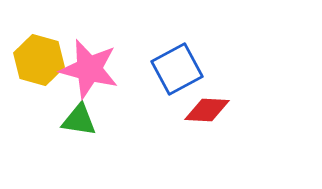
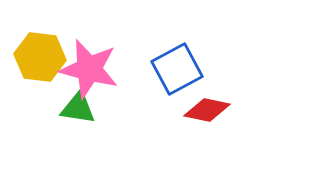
yellow hexagon: moved 1 px right, 3 px up; rotated 9 degrees counterclockwise
red diamond: rotated 9 degrees clockwise
green triangle: moved 1 px left, 12 px up
